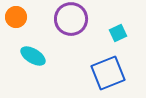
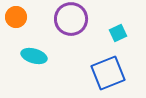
cyan ellipse: moved 1 px right; rotated 15 degrees counterclockwise
